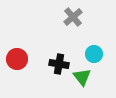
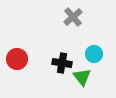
black cross: moved 3 px right, 1 px up
